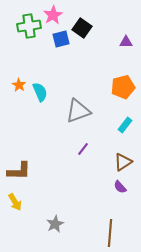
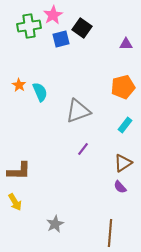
purple triangle: moved 2 px down
brown triangle: moved 1 px down
